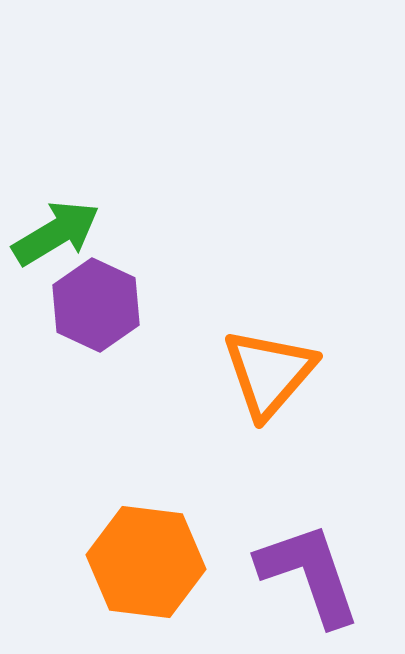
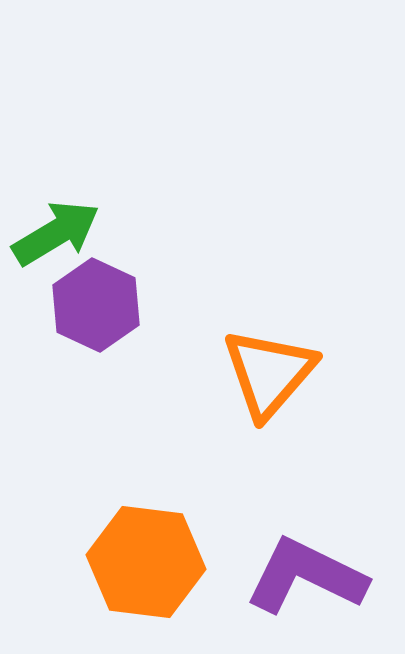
purple L-shape: moved 3 px left, 2 px down; rotated 45 degrees counterclockwise
